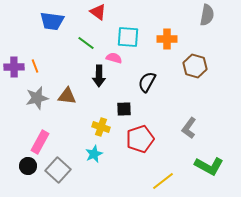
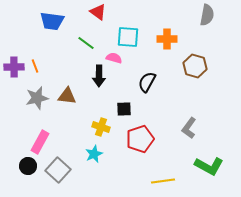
yellow line: rotated 30 degrees clockwise
